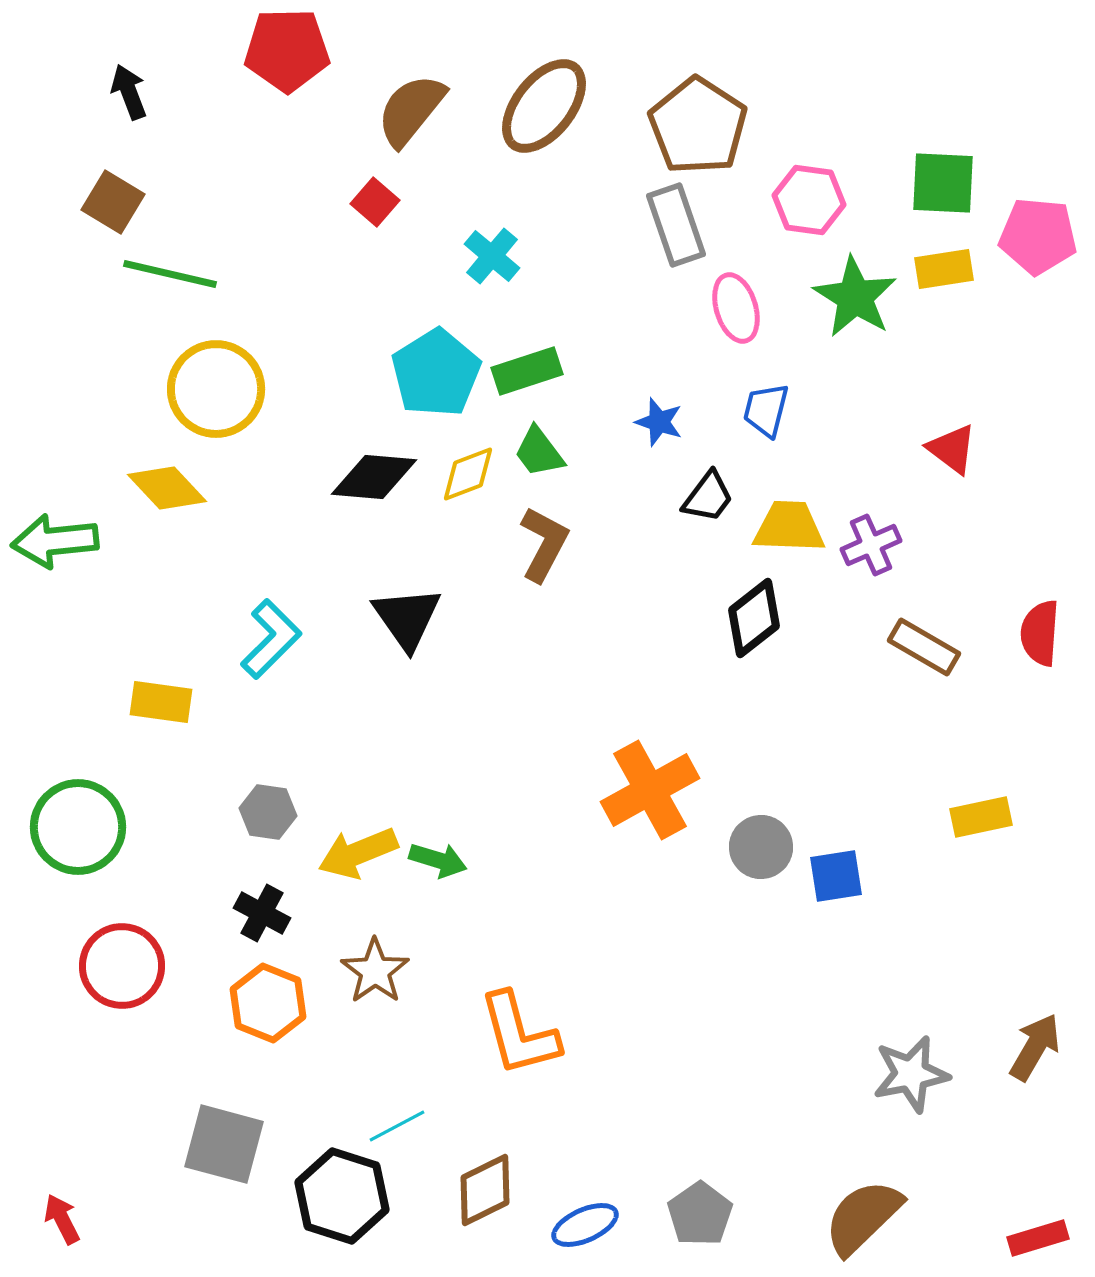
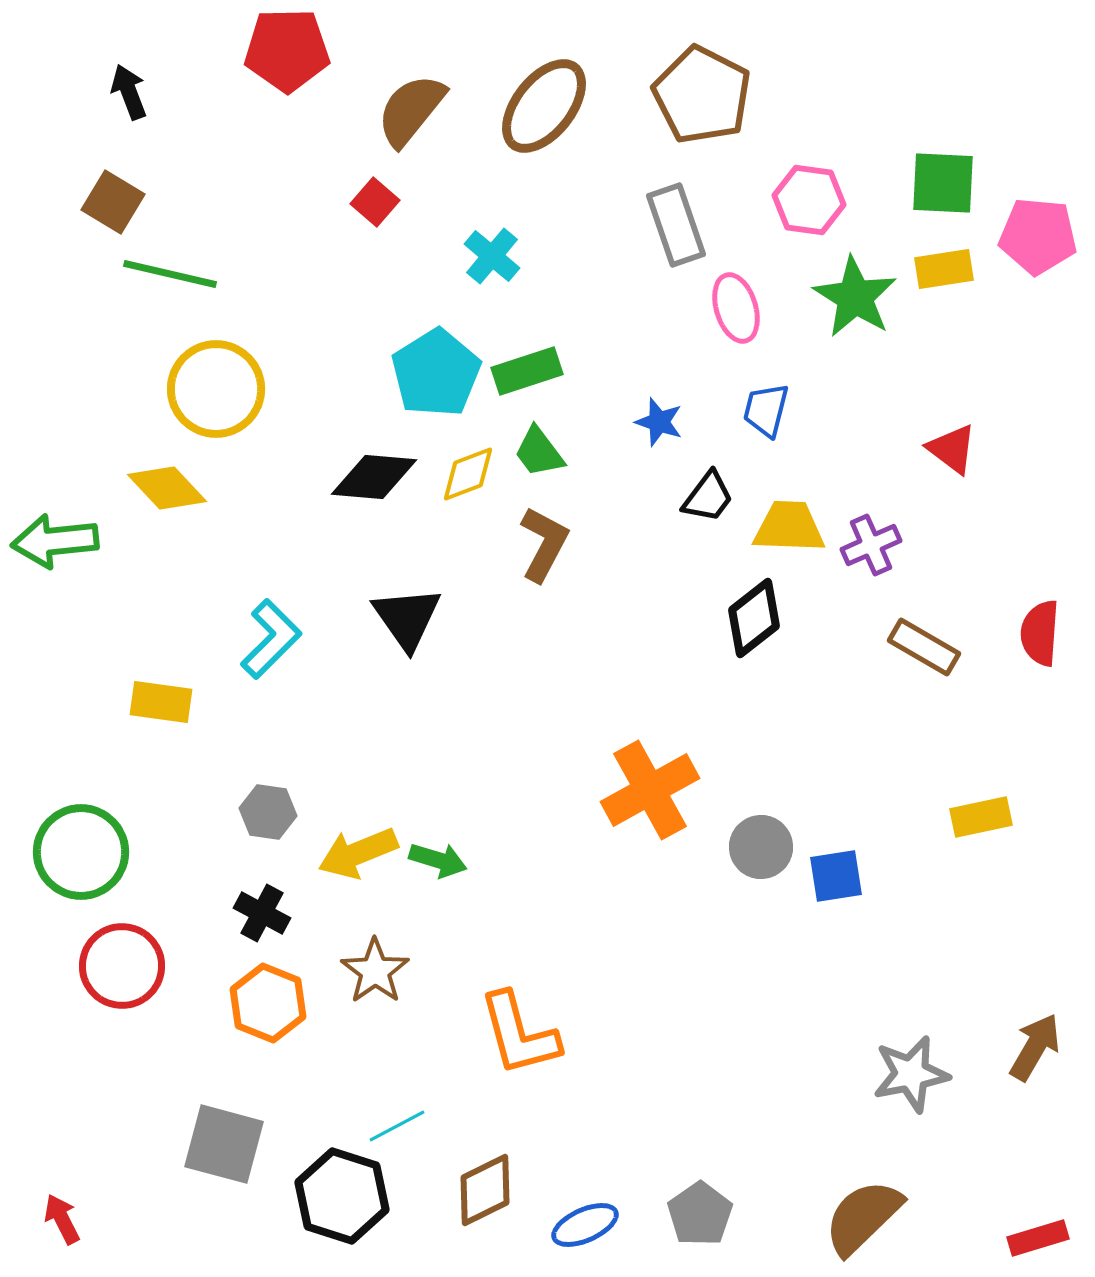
brown pentagon at (698, 126): moved 4 px right, 31 px up; rotated 6 degrees counterclockwise
green circle at (78, 827): moved 3 px right, 25 px down
